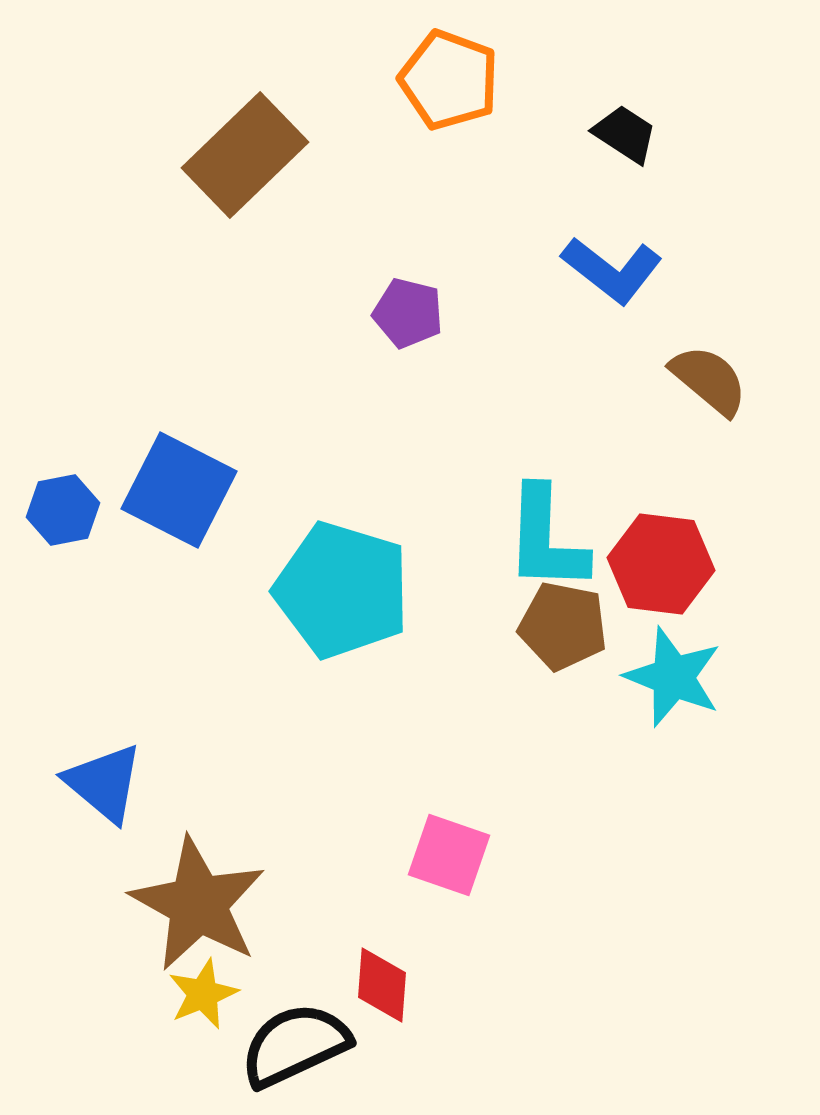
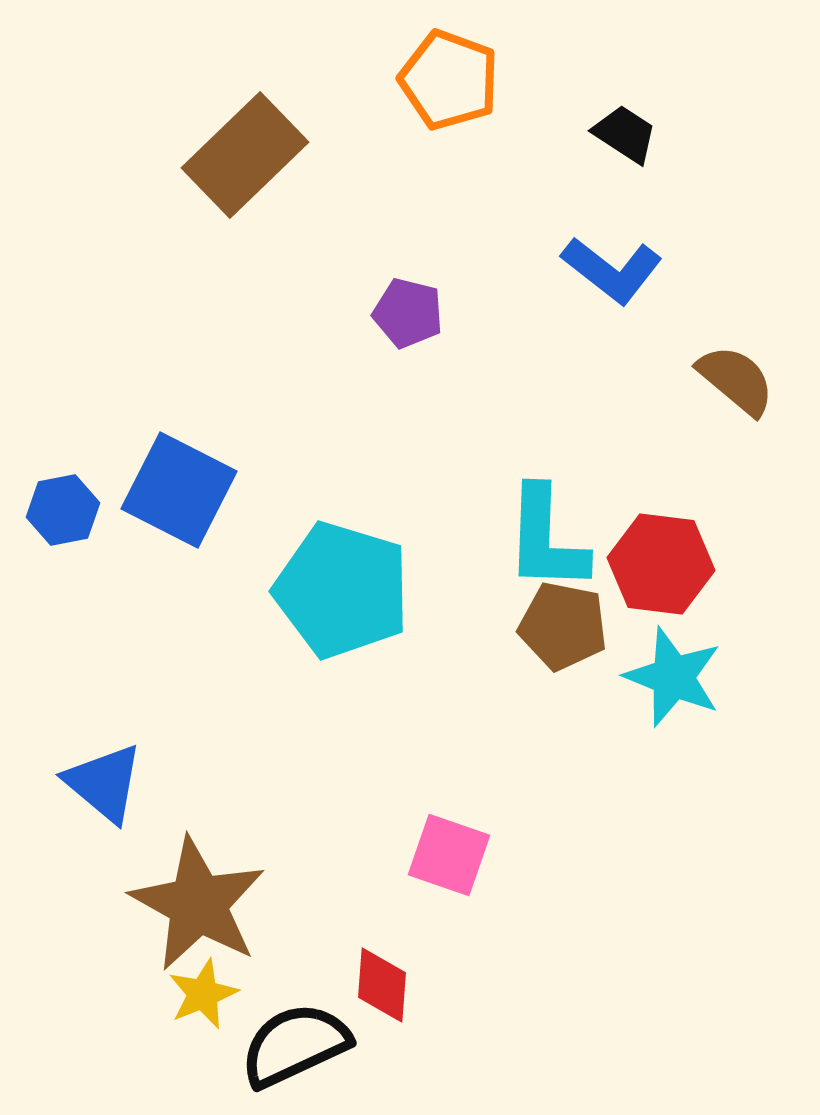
brown semicircle: moved 27 px right
